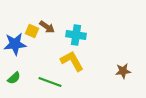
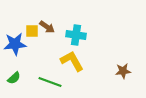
yellow square: rotated 24 degrees counterclockwise
